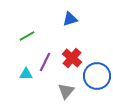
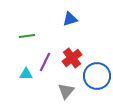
green line: rotated 21 degrees clockwise
red cross: rotated 12 degrees clockwise
